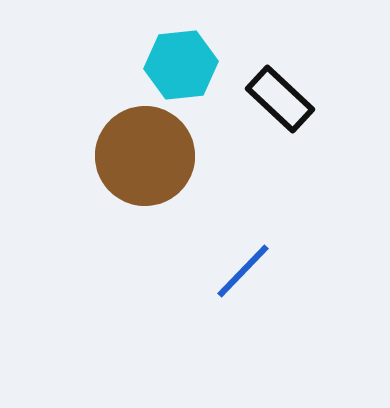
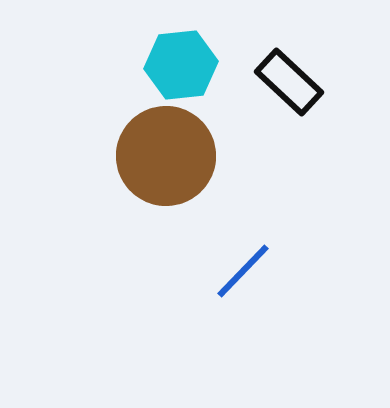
black rectangle: moved 9 px right, 17 px up
brown circle: moved 21 px right
